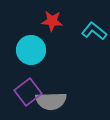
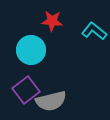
purple square: moved 2 px left, 2 px up
gray semicircle: rotated 12 degrees counterclockwise
